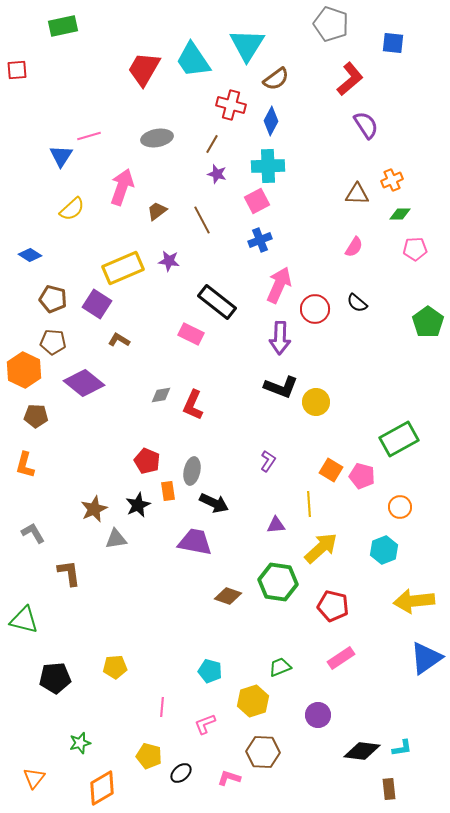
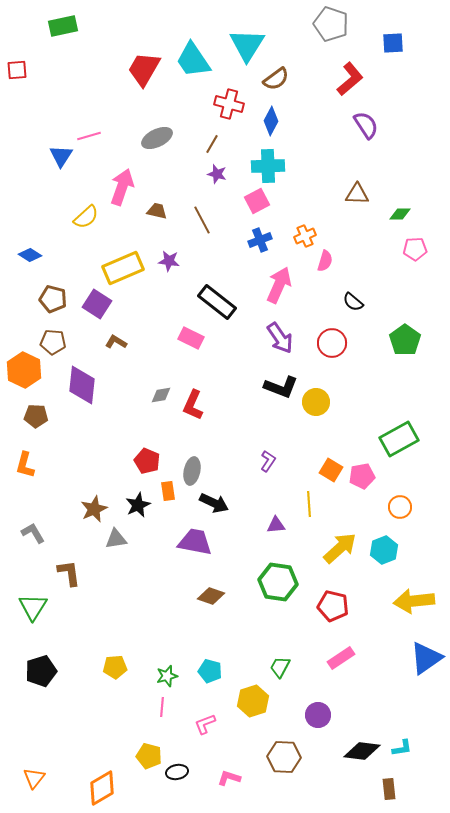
blue square at (393, 43): rotated 10 degrees counterclockwise
red cross at (231, 105): moved 2 px left, 1 px up
gray ellipse at (157, 138): rotated 16 degrees counterclockwise
orange cross at (392, 180): moved 87 px left, 56 px down
yellow semicircle at (72, 209): moved 14 px right, 8 px down
brown trapezoid at (157, 211): rotated 50 degrees clockwise
pink semicircle at (354, 247): moved 29 px left, 14 px down; rotated 15 degrees counterclockwise
black semicircle at (357, 303): moved 4 px left, 1 px up
red circle at (315, 309): moved 17 px right, 34 px down
green pentagon at (428, 322): moved 23 px left, 18 px down
pink rectangle at (191, 334): moved 4 px down
purple arrow at (280, 338): rotated 36 degrees counterclockwise
brown L-shape at (119, 340): moved 3 px left, 2 px down
purple diamond at (84, 383): moved 2 px left, 2 px down; rotated 57 degrees clockwise
pink pentagon at (362, 476): rotated 25 degrees counterclockwise
yellow arrow at (321, 548): moved 19 px right
brown diamond at (228, 596): moved 17 px left
green triangle at (24, 620): moved 9 px right, 13 px up; rotated 48 degrees clockwise
green trapezoid at (280, 667): rotated 40 degrees counterclockwise
black pentagon at (55, 678): moved 14 px left, 7 px up; rotated 12 degrees counterclockwise
green star at (80, 743): moved 87 px right, 67 px up
brown hexagon at (263, 752): moved 21 px right, 5 px down
black ellipse at (181, 773): moved 4 px left, 1 px up; rotated 30 degrees clockwise
